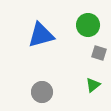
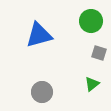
green circle: moved 3 px right, 4 px up
blue triangle: moved 2 px left
green triangle: moved 1 px left, 1 px up
